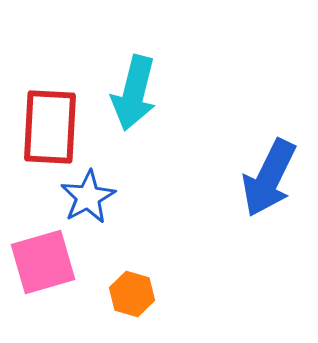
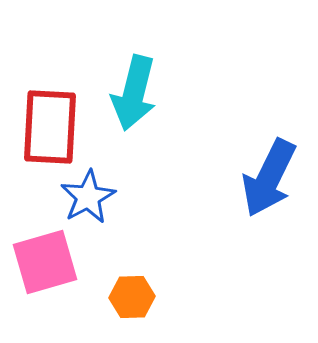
pink square: moved 2 px right
orange hexagon: moved 3 px down; rotated 18 degrees counterclockwise
